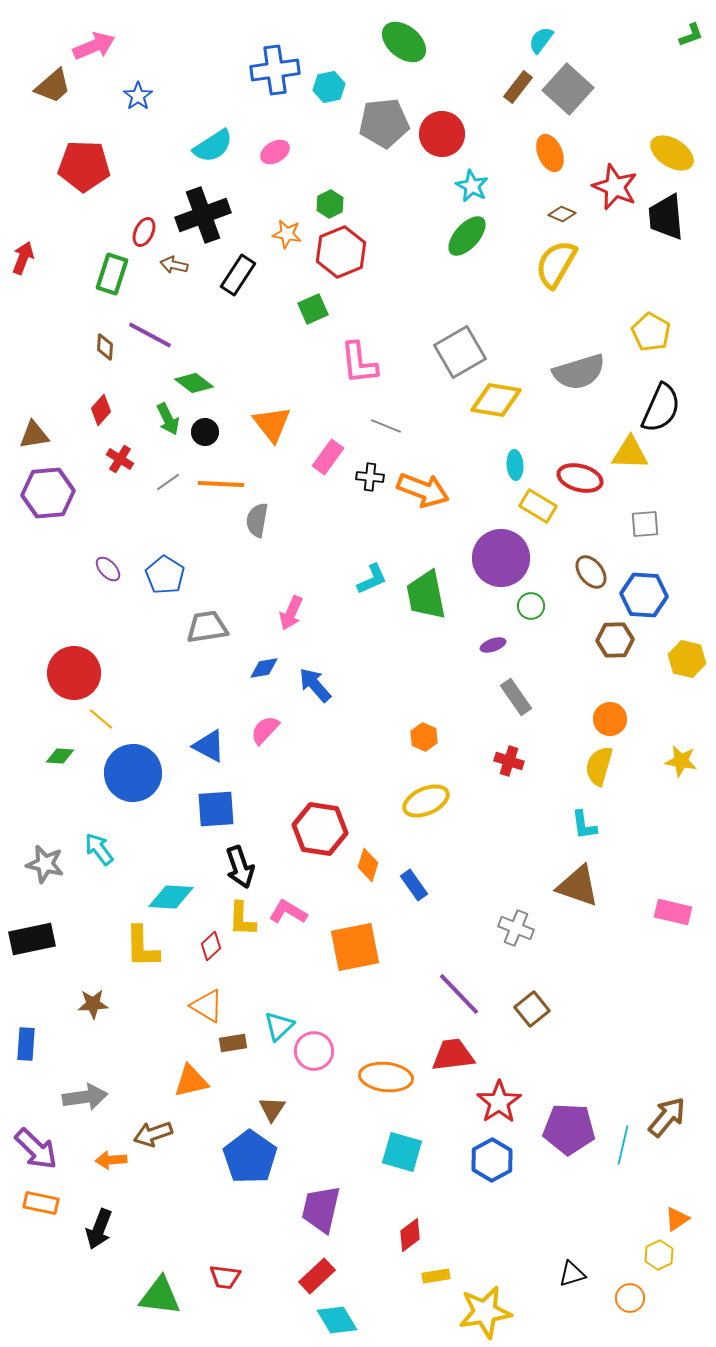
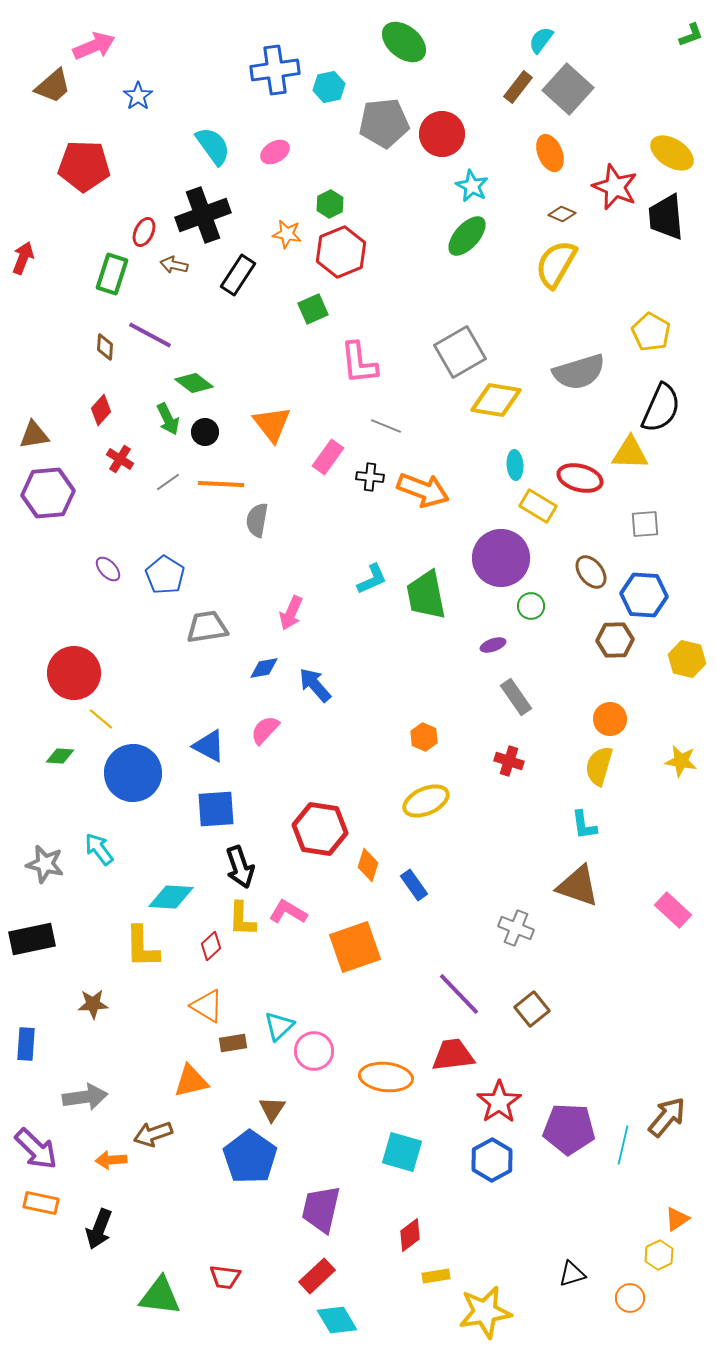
cyan semicircle at (213, 146): rotated 93 degrees counterclockwise
pink rectangle at (673, 912): moved 2 px up; rotated 30 degrees clockwise
orange square at (355, 947): rotated 8 degrees counterclockwise
